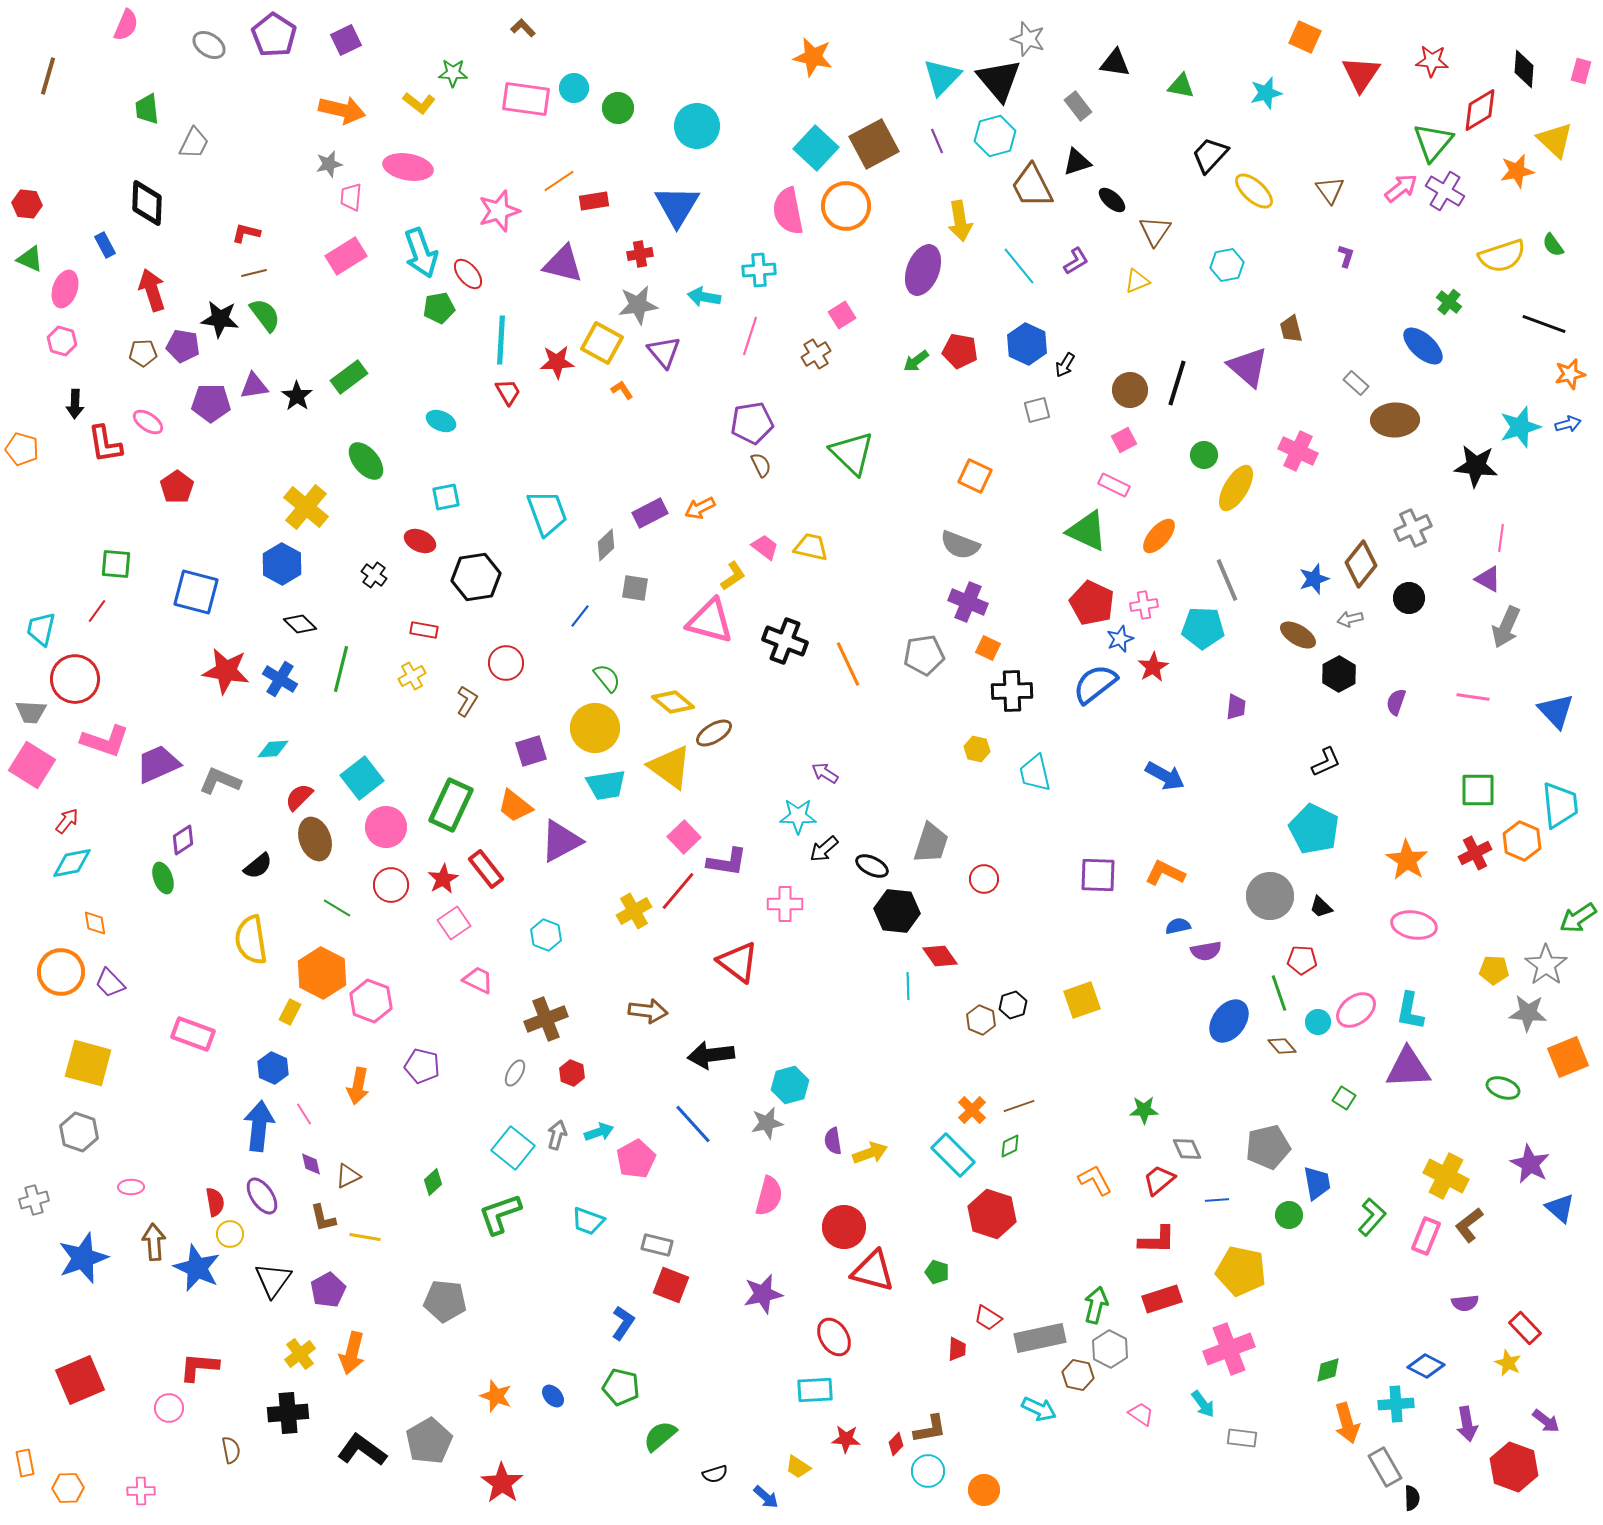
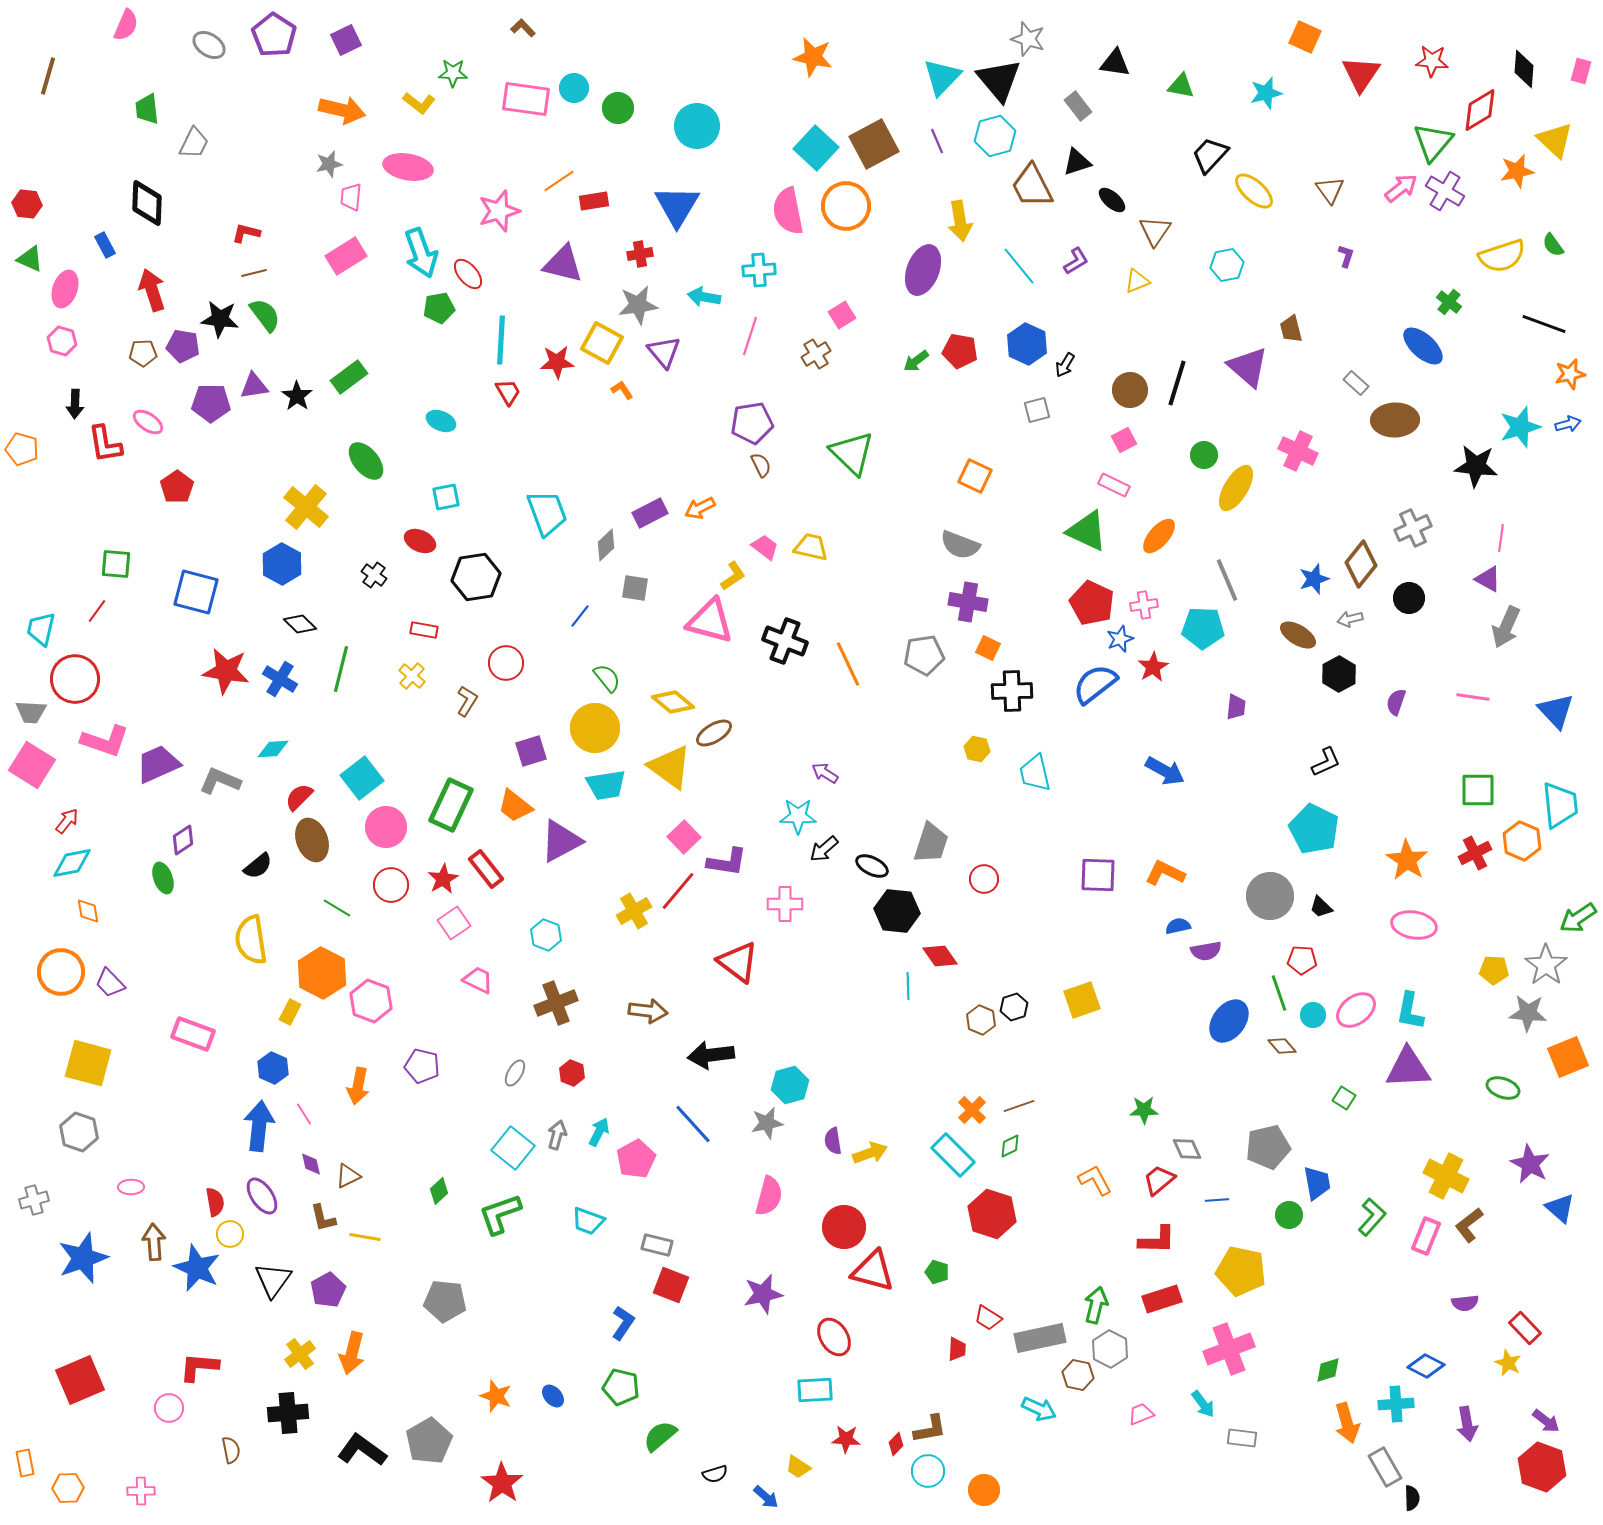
purple cross at (968, 602): rotated 12 degrees counterclockwise
yellow cross at (412, 676): rotated 20 degrees counterclockwise
blue arrow at (1165, 776): moved 5 px up
brown ellipse at (315, 839): moved 3 px left, 1 px down
orange diamond at (95, 923): moved 7 px left, 12 px up
black hexagon at (1013, 1005): moved 1 px right, 2 px down
brown cross at (546, 1019): moved 10 px right, 16 px up
cyan circle at (1318, 1022): moved 5 px left, 7 px up
cyan arrow at (599, 1132): rotated 44 degrees counterclockwise
green diamond at (433, 1182): moved 6 px right, 9 px down
pink trapezoid at (1141, 1414): rotated 56 degrees counterclockwise
red hexagon at (1514, 1467): moved 28 px right
